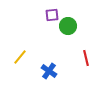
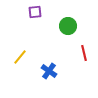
purple square: moved 17 px left, 3 px up
red line: moved 2 px left, 5 px up
